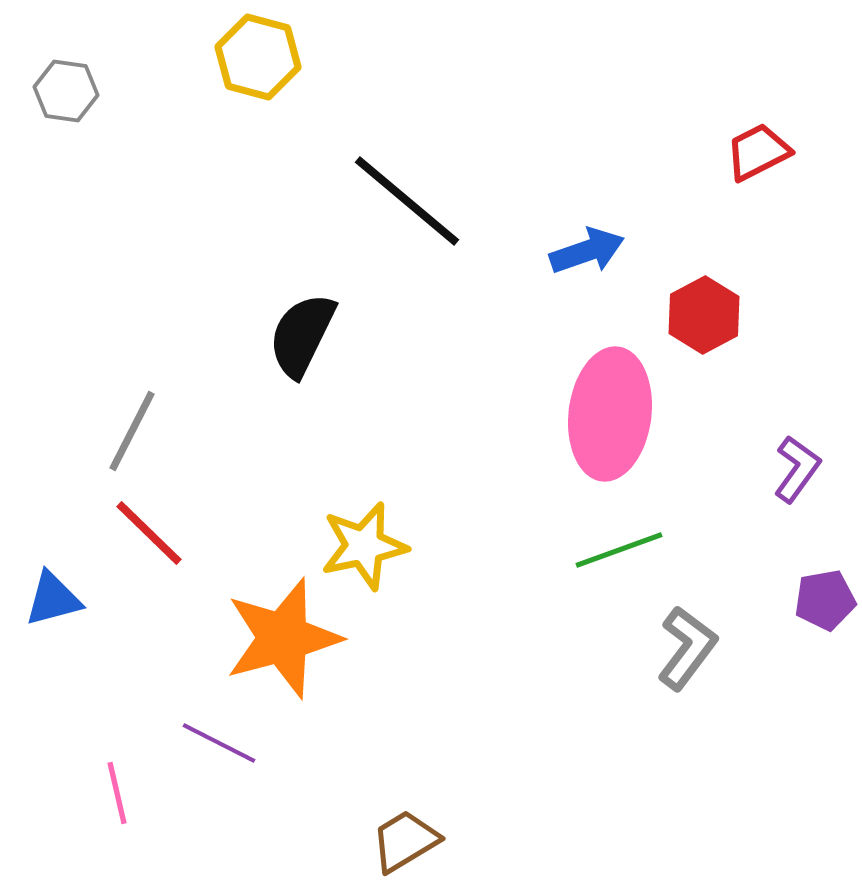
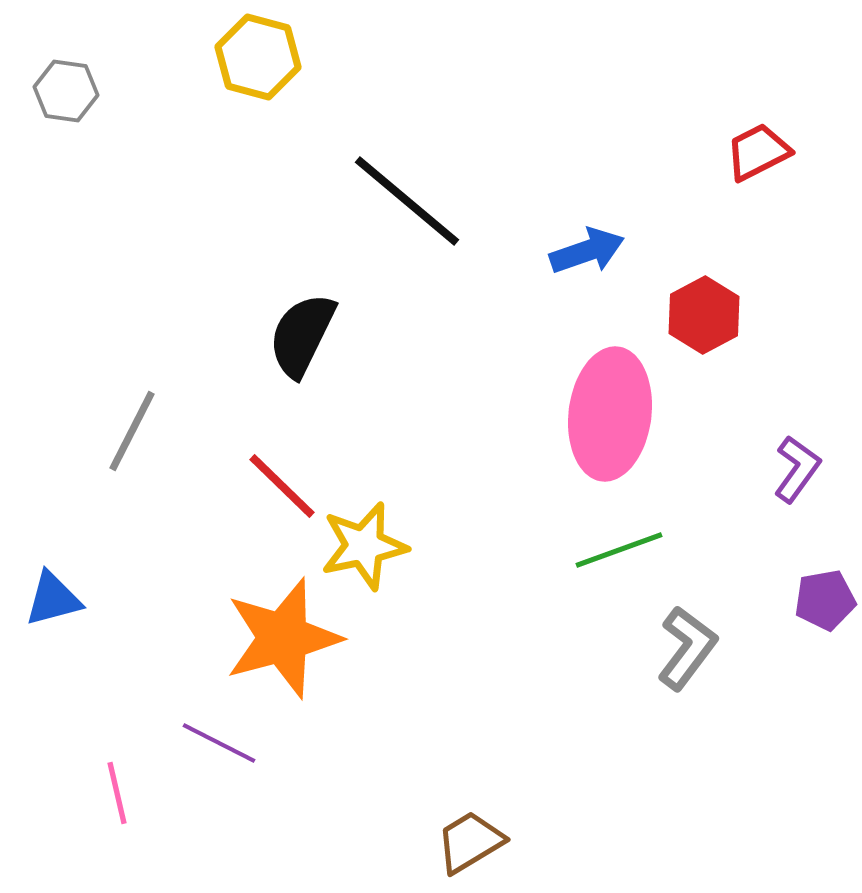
red line: moved 133 px right, 47 px up
brown trapezoid: moved 65 px right, 1 px down
